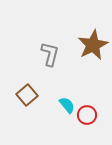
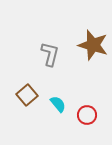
brown star: rotated 28 degrees counterclockwise
cyan semicircle: moved 9 px left, 1 px up
